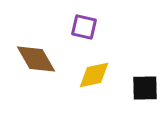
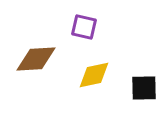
brown diamond: rotated 63 degrees counterclockwise
black square: moved 1 px left
